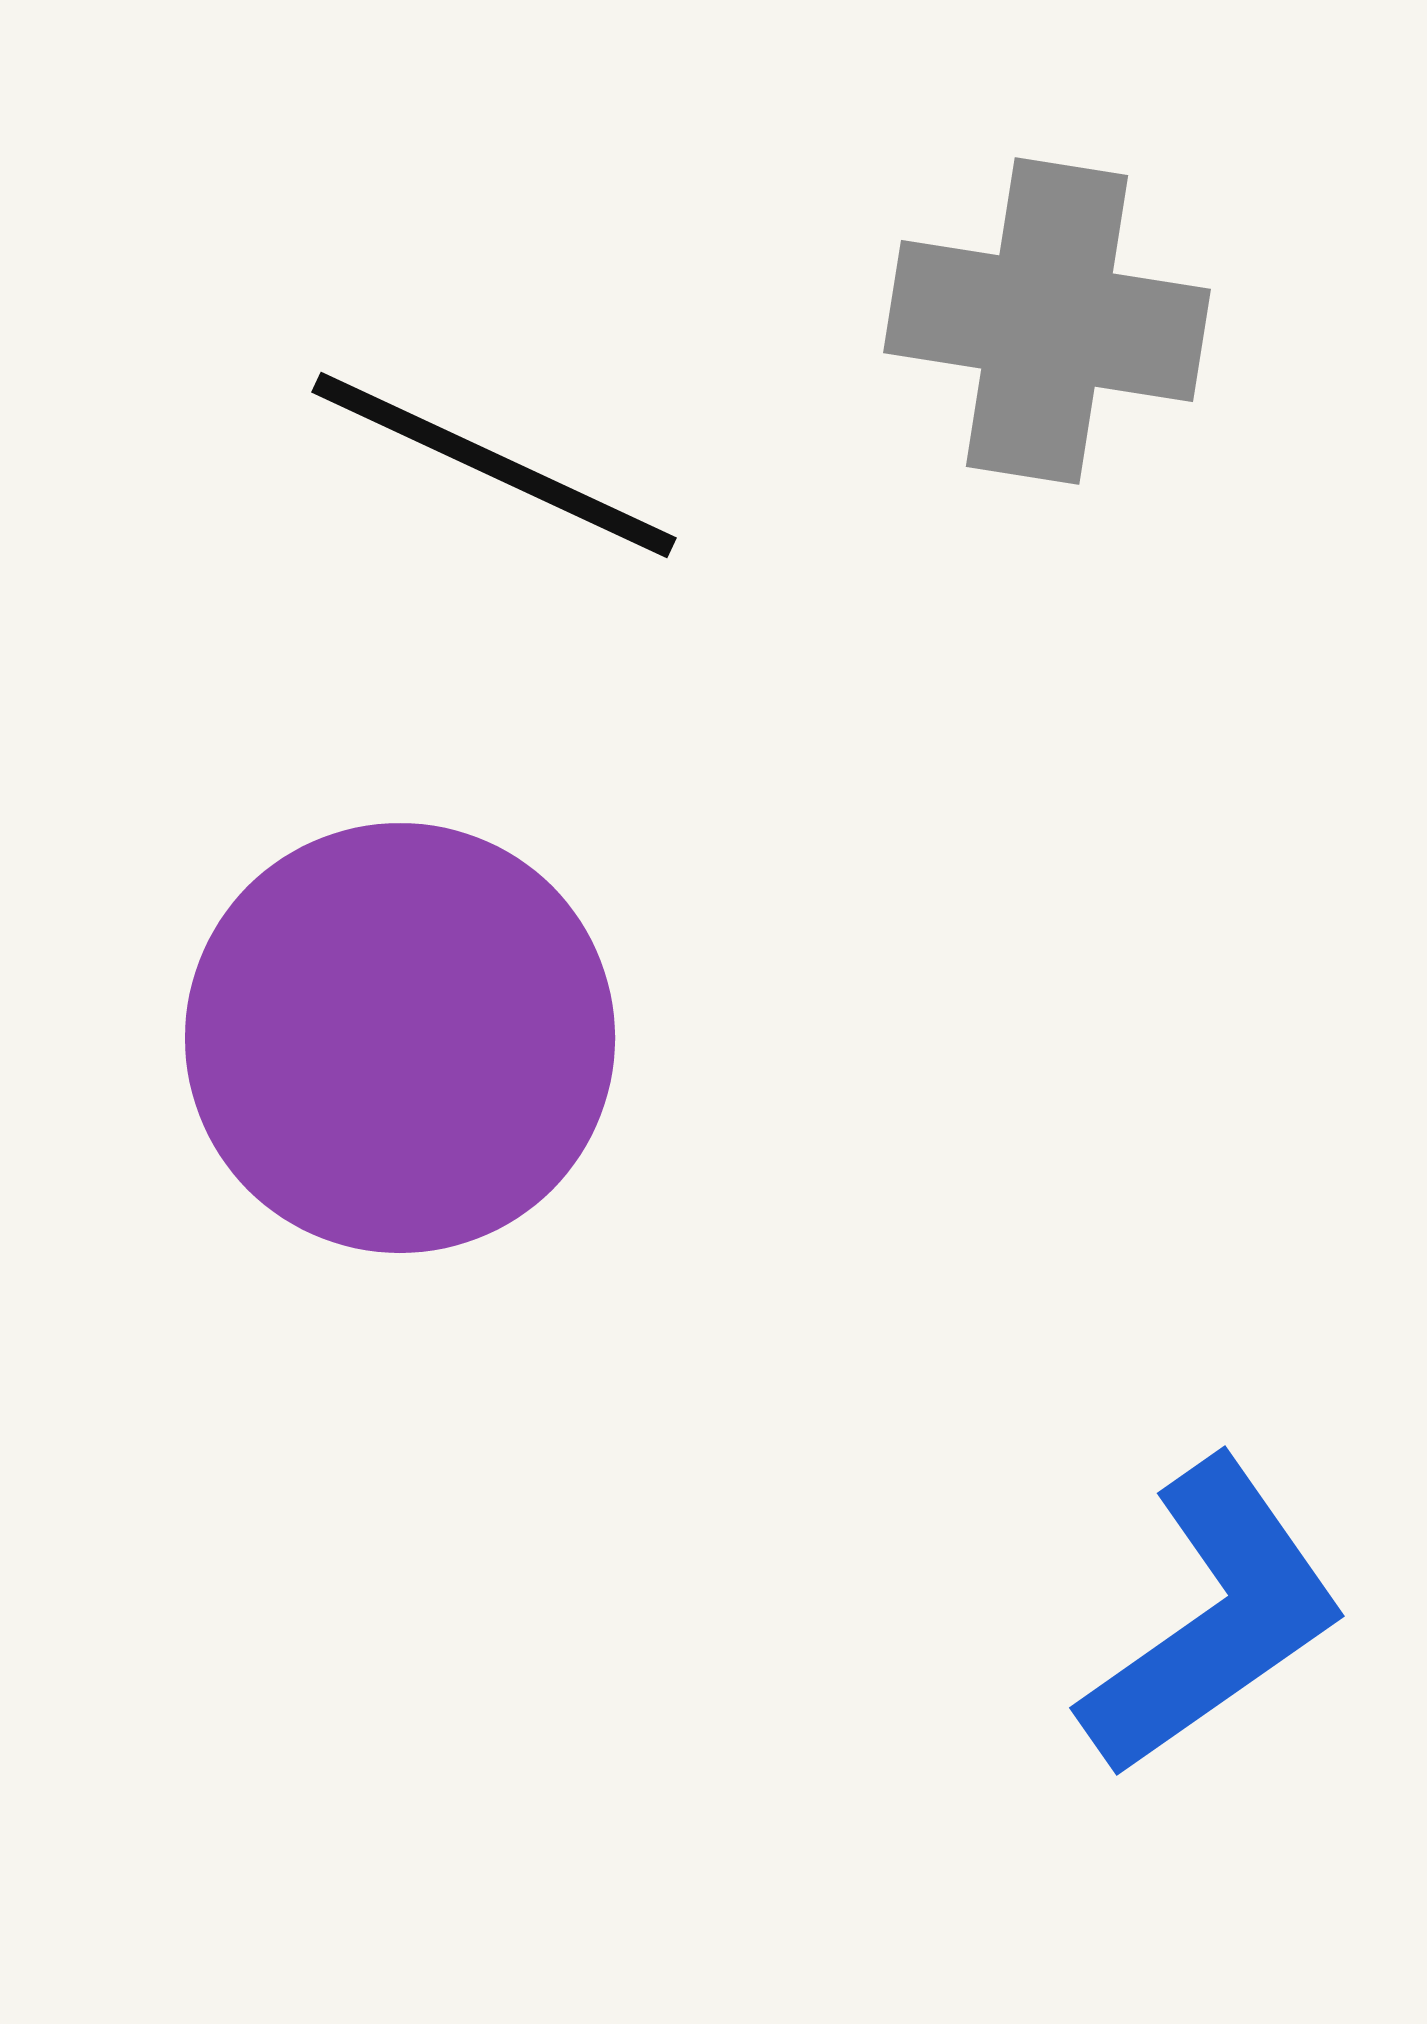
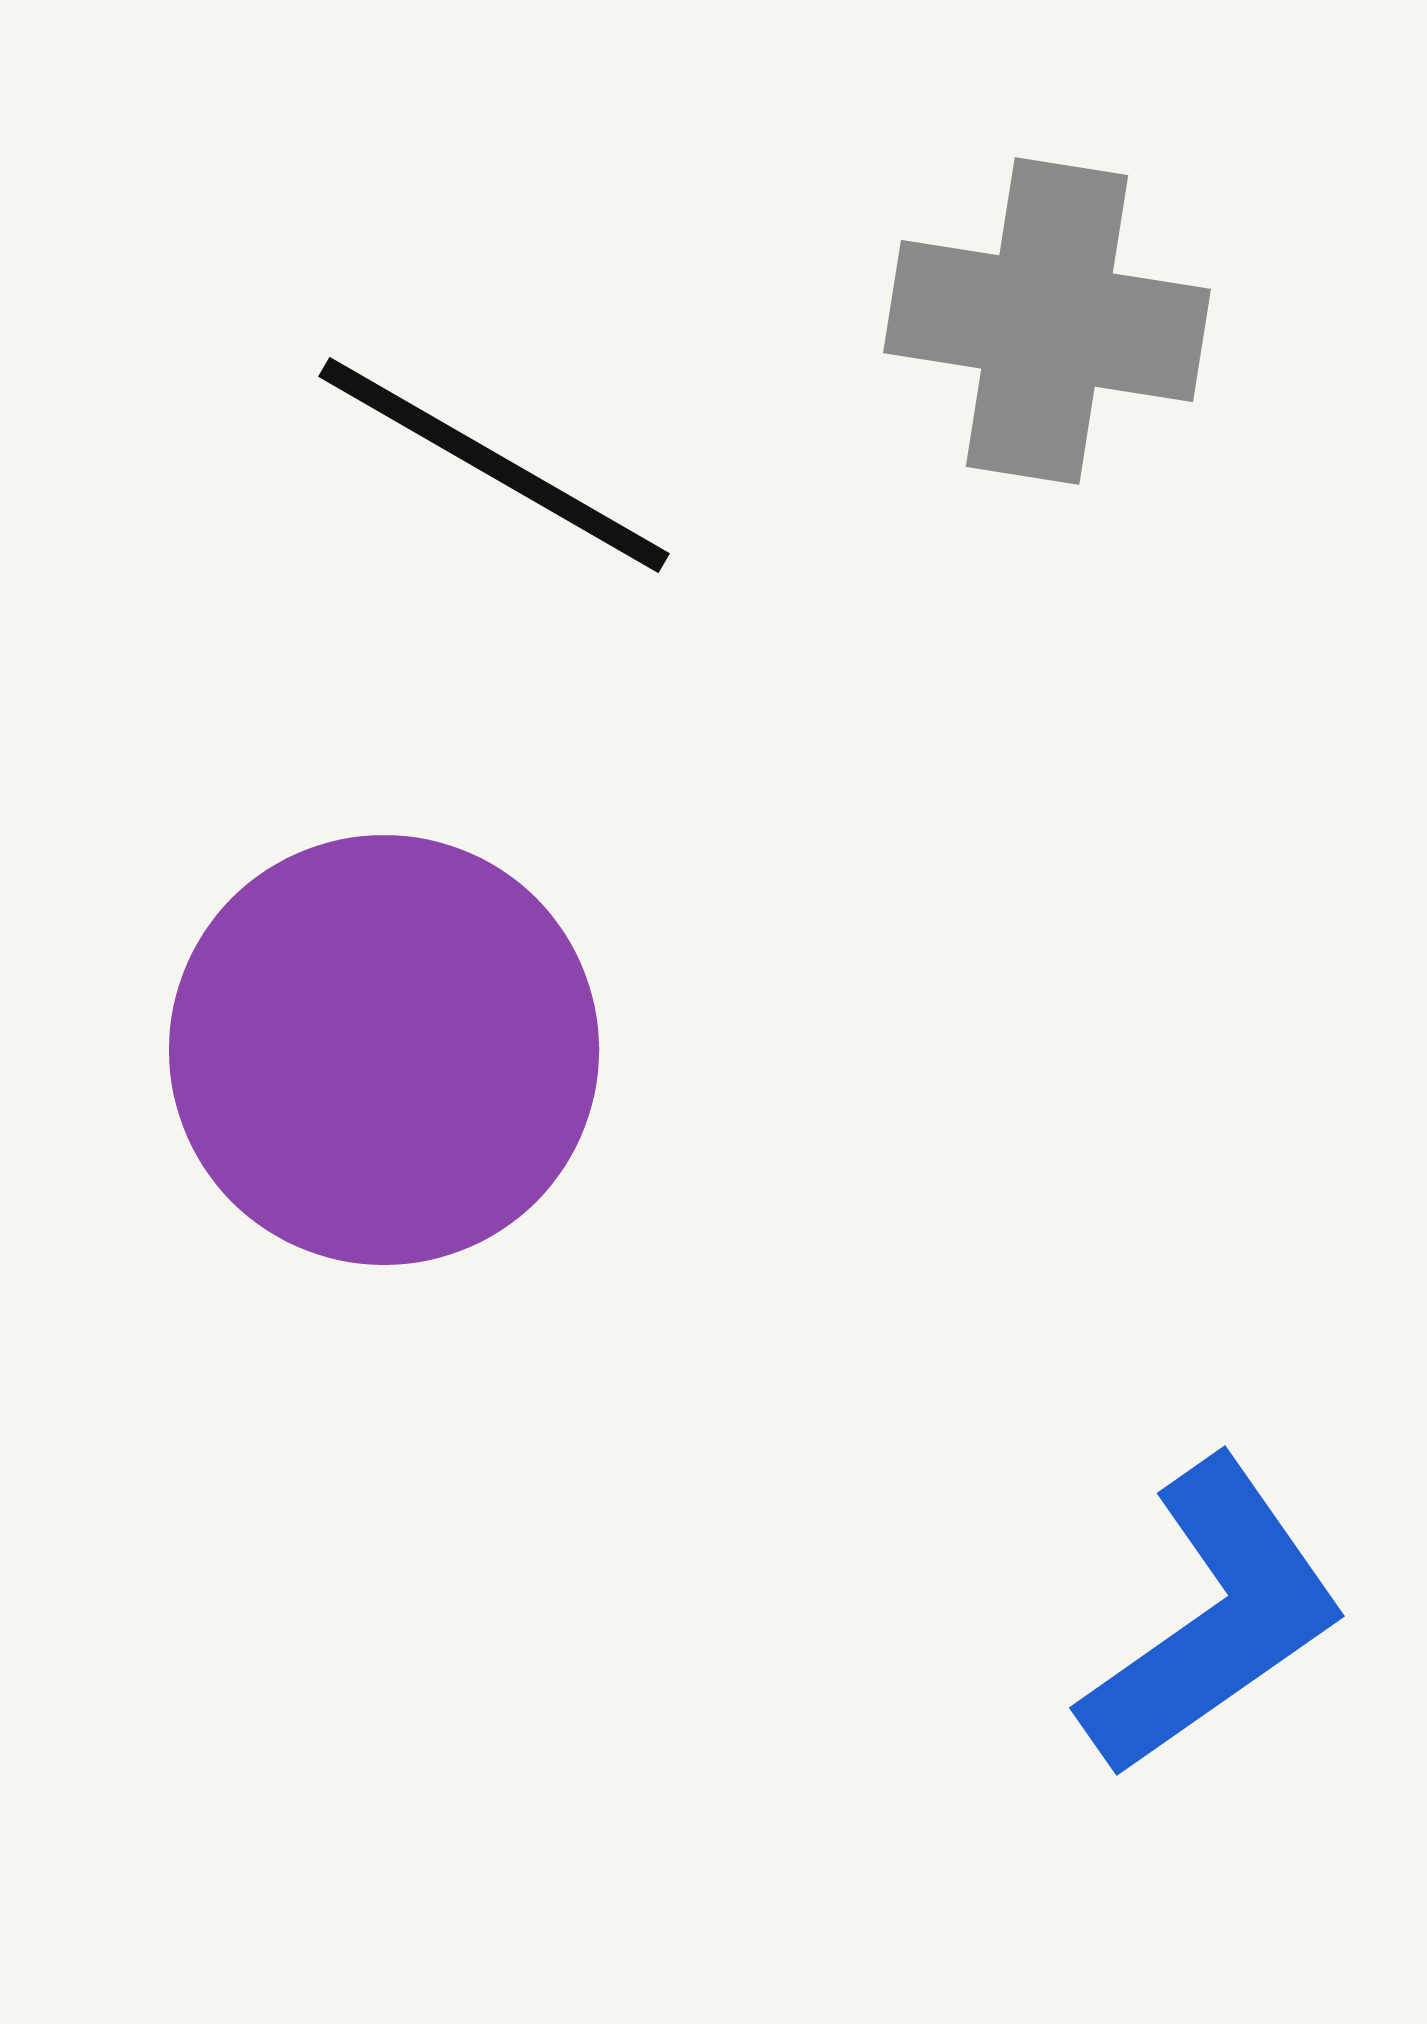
black line: rotated 5 degrees clockwise
purple circle: moved 16 px left, 12 px down
